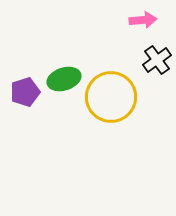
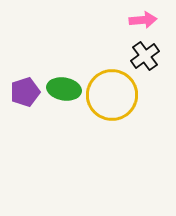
black cross: moved 12 px left, 4 px up
green ellipse: moved 10 px down; rotated 28 degrees clockwise
yellow circle: moved 1 px right, 2 px up
